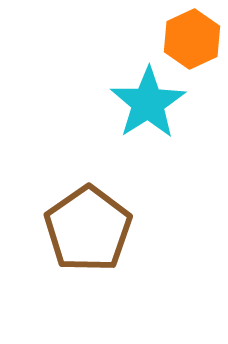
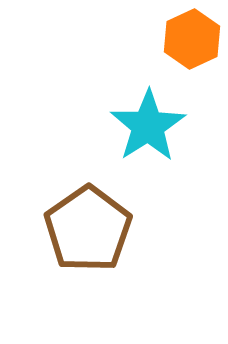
cyan star: moved 23 px down
